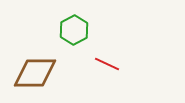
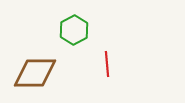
red line: rotated 60 degrees clockwise
